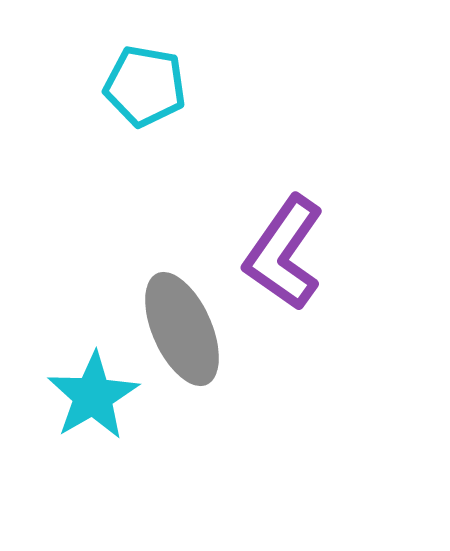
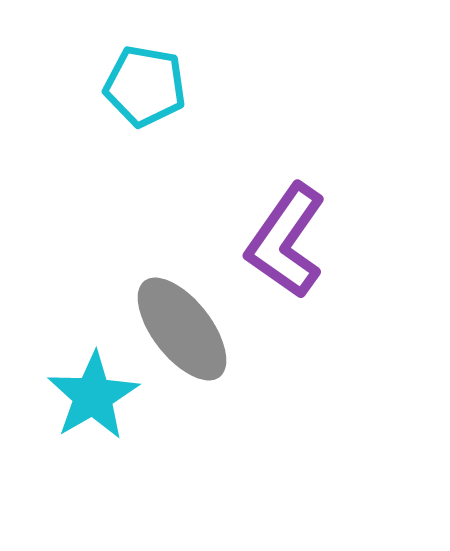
purple L-shape: moved 2 px right, 12 px up
gray ellipse: rotated 14 degrees counterclockwise
